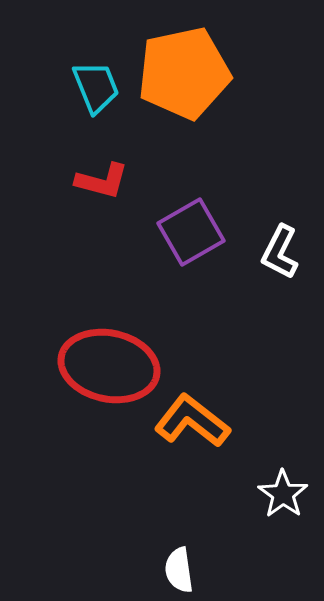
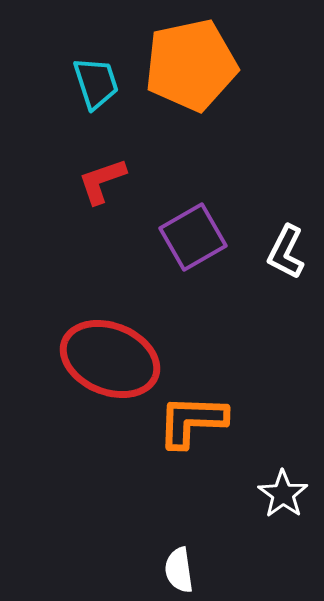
orange pentagon: moved 7 px right, 8 px up
cyan trapezoid: moved 4 px up; rotated 4 degrees clockwise
red L-shape: rotated 146 degrees clockwise
purple square: moved 2 px right, 5 px down
white L-shape: moved 6 px right
red ellipse: moved 1 px right, 7 px up; rotated 10 degrees clockwise
orange L-shape: rotated 36 degrees counterclockwise
